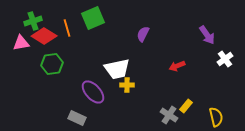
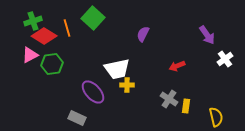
green square: rotated 25 degrees counterclockwise
pink triangle: moved 9 px right, 12 px down; rotated 18 degrees counterclockwise
yellow rectangle: rotated 32 degrees counterclockwise
gray cross: moved 16 px up
